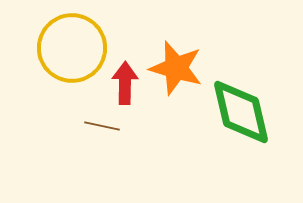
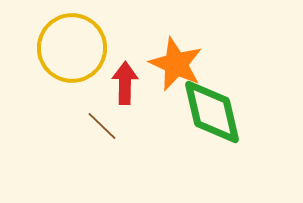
orange star: moved 4 px up; rotated 8 degrees clockwise
green diamond: moved 29 px left
brown line: rotated 32 degrees clockwise
